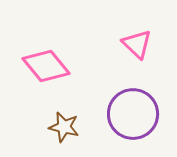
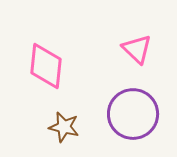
pink triangle: moved 5 px down
pink diamond: rotated 45 degrees clockwise
